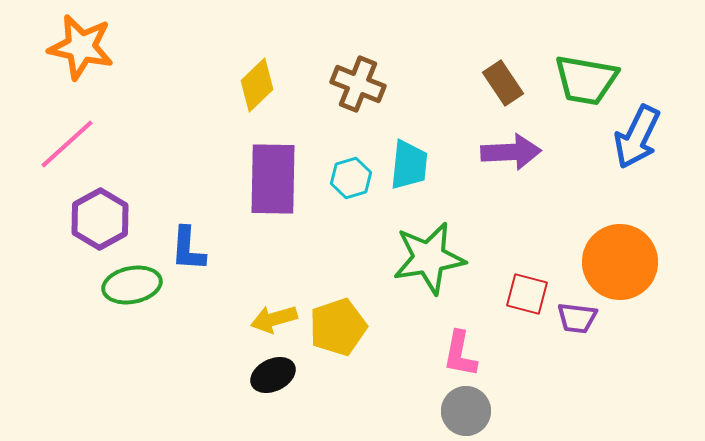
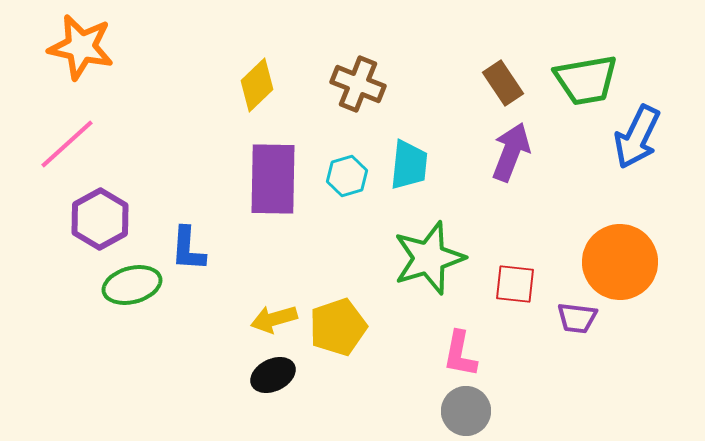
green trapezoid: rotated 20 degrees counterclockwise
purple arrow: rotated 66 degrees counterclockwise
cyan hexagon: moved 4 px left, 2 px up
green star: rotated 8 degrees counterclockwise
green ellipse: rotated 4 degrees counterclockwise
red square: moved 12 px left, 10 px up; rotated 9 degrees counterclockwise
